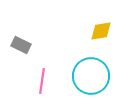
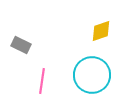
yellow diamond: rotated 10 degrees counterclockwise
cyan circle: moved 1 px right, 1 px up
